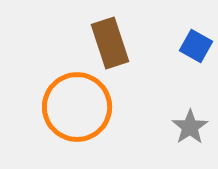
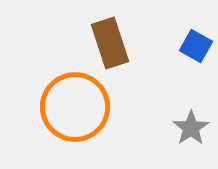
orange circle: moved 2 px left
gray star: moved 1 px right, 1 px down
